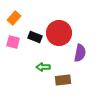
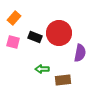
green arrow: moved 1 px left, 2 px down
